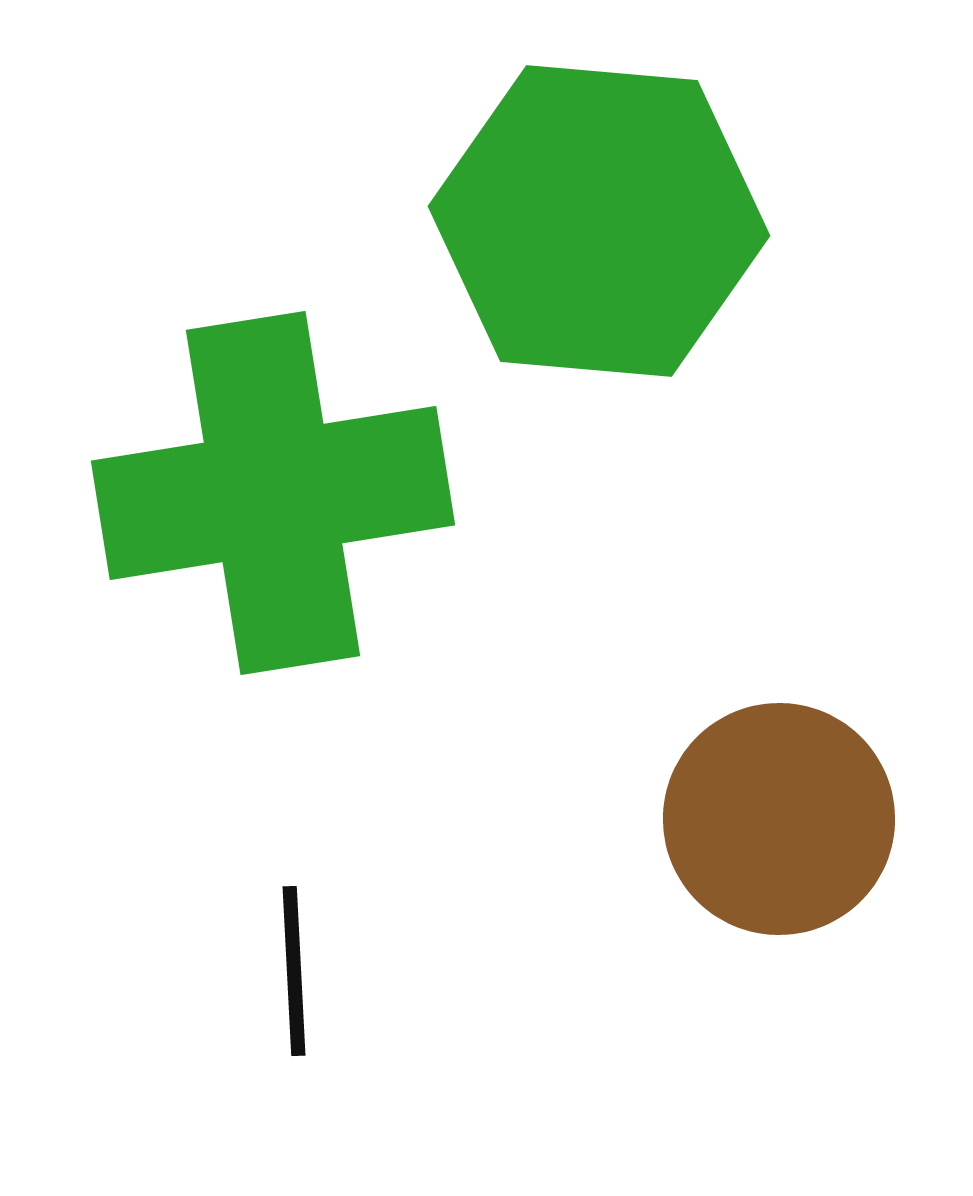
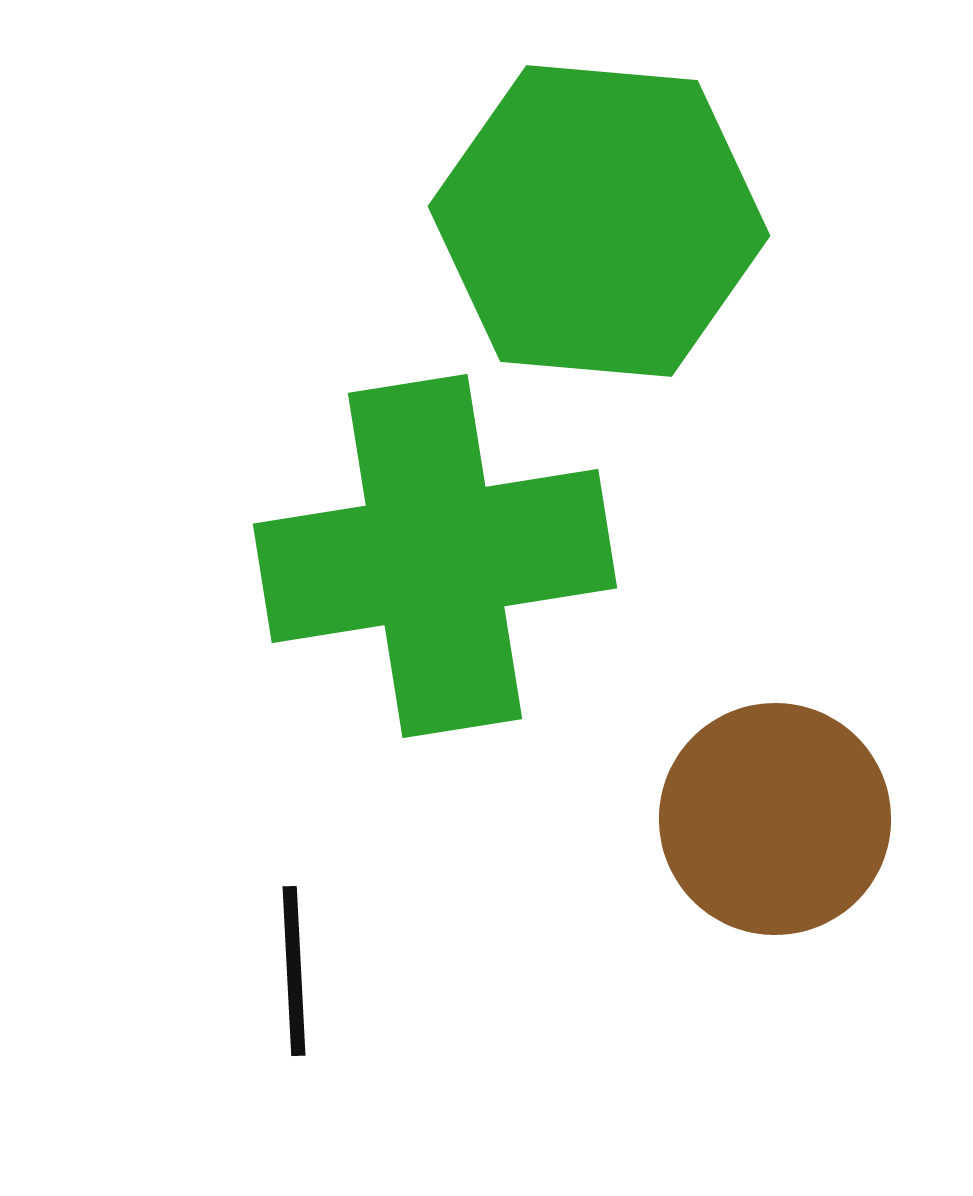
green cross: moved 162 px right, 63 px down
brown circle: moved 4 px left
